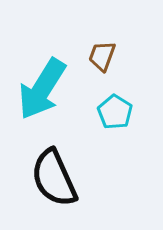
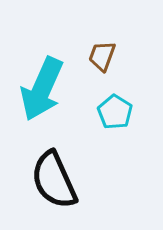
cyan arrow: rotated 8 degrees counterclockwise
black semicircle: moved 2 px down
